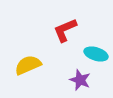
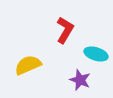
red L-shape: rotated 144 degrees clockwise
